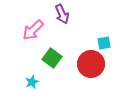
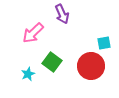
pink arrow: moved 3 px down
green square: moved 4 px down
red circle: moved 2 px down
cyan star: moved 4 px left, 8 px up
